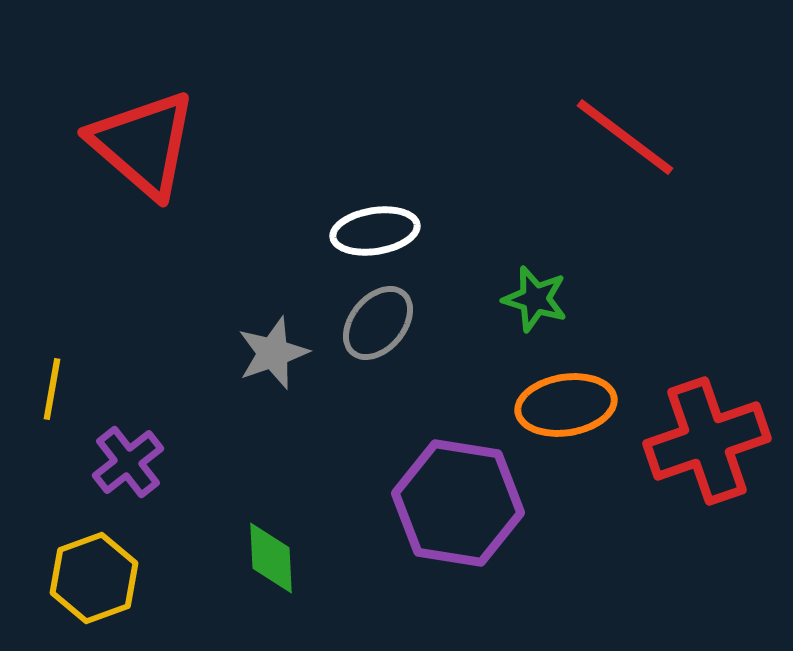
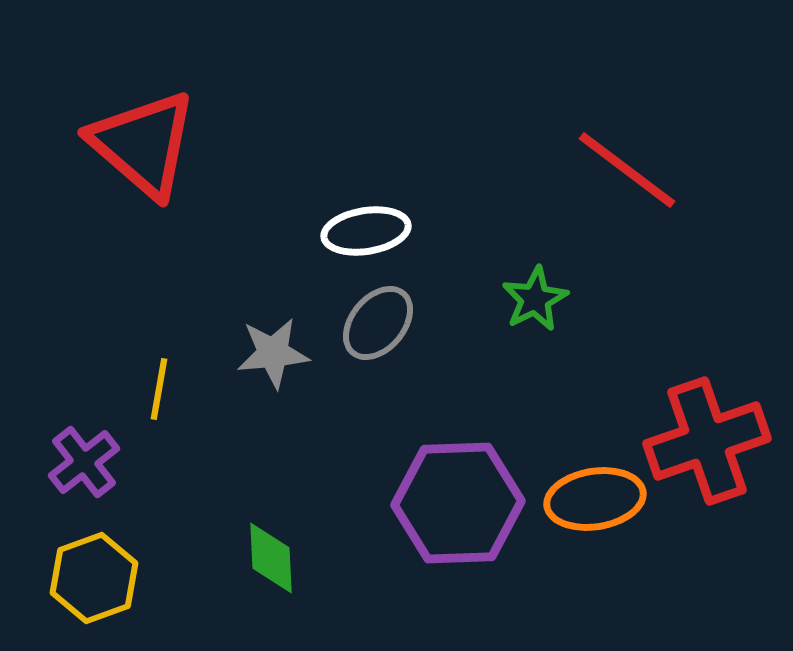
red line: moved 2 px right, 33 px down
white ellipse: moved 9 px left
green star: rotated 28 degrees clockwise
gray star: rotated 14 degrees clockwise
yellow line: moved 107 px right
orange ellipse: moved 29 px right, 94 px down
purple cross: moved 44 px left
purple hexagon: rotated 11 degrees counterclockwise
